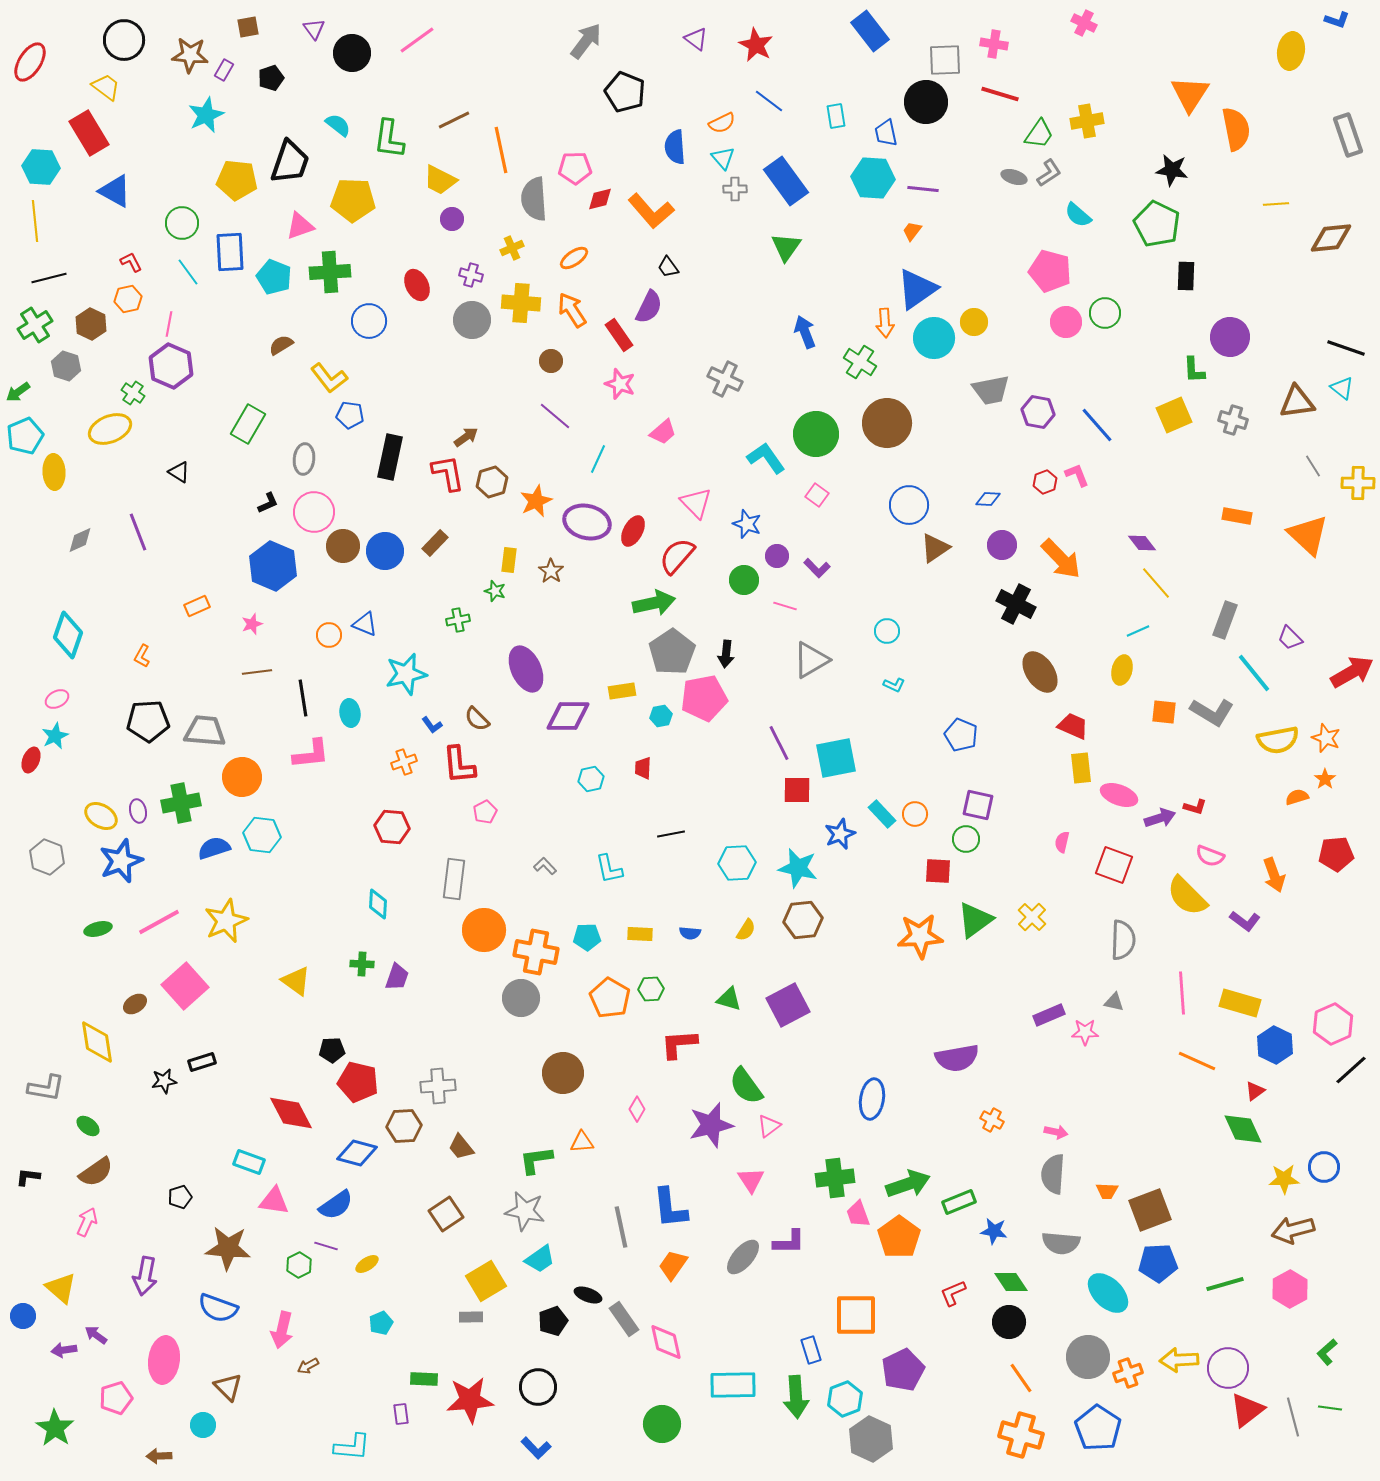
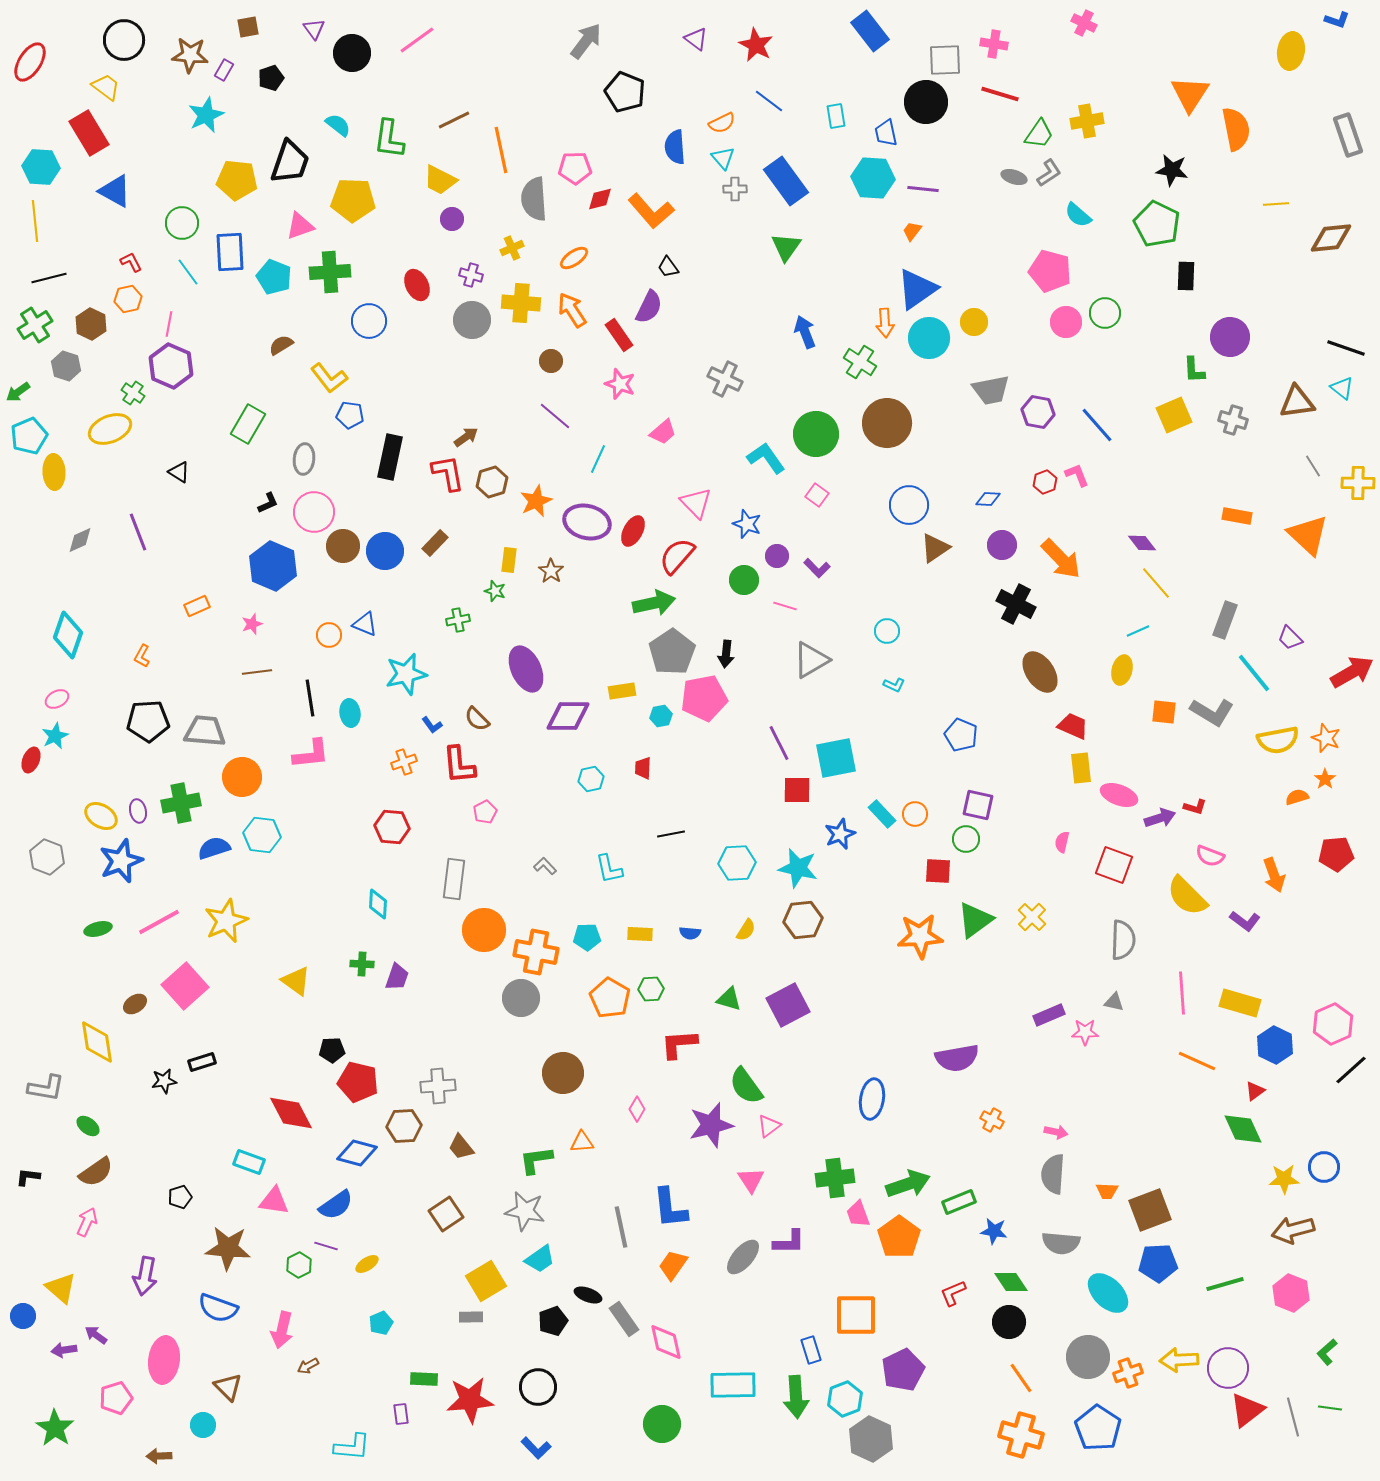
cyan circle at (934, 338): moved 5 px left
cyan pentagon at (25, 436): moved 4 px right
black line at (303, 698): moved 7 px right
pink hexagon at (1290, 1289): moved 1 px right, 4 px down; rotated 9 degrees counterclockwise
